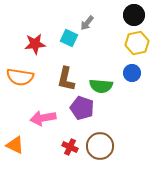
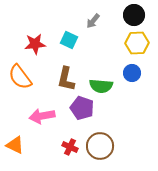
gray arrow: moved 6 px right, 2 px up
cyan square: moved 2 px down
yellow hexagon: rotated 10 degrees clockwise
orange semicircle: rotated 44 degrees clockwise
pink arrow: moved 1 px left, 2 px up
